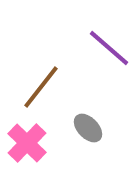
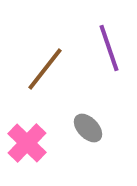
purple line: rotated 30 degrees clockwise
brown line: moved 4 px right, 18 px up
